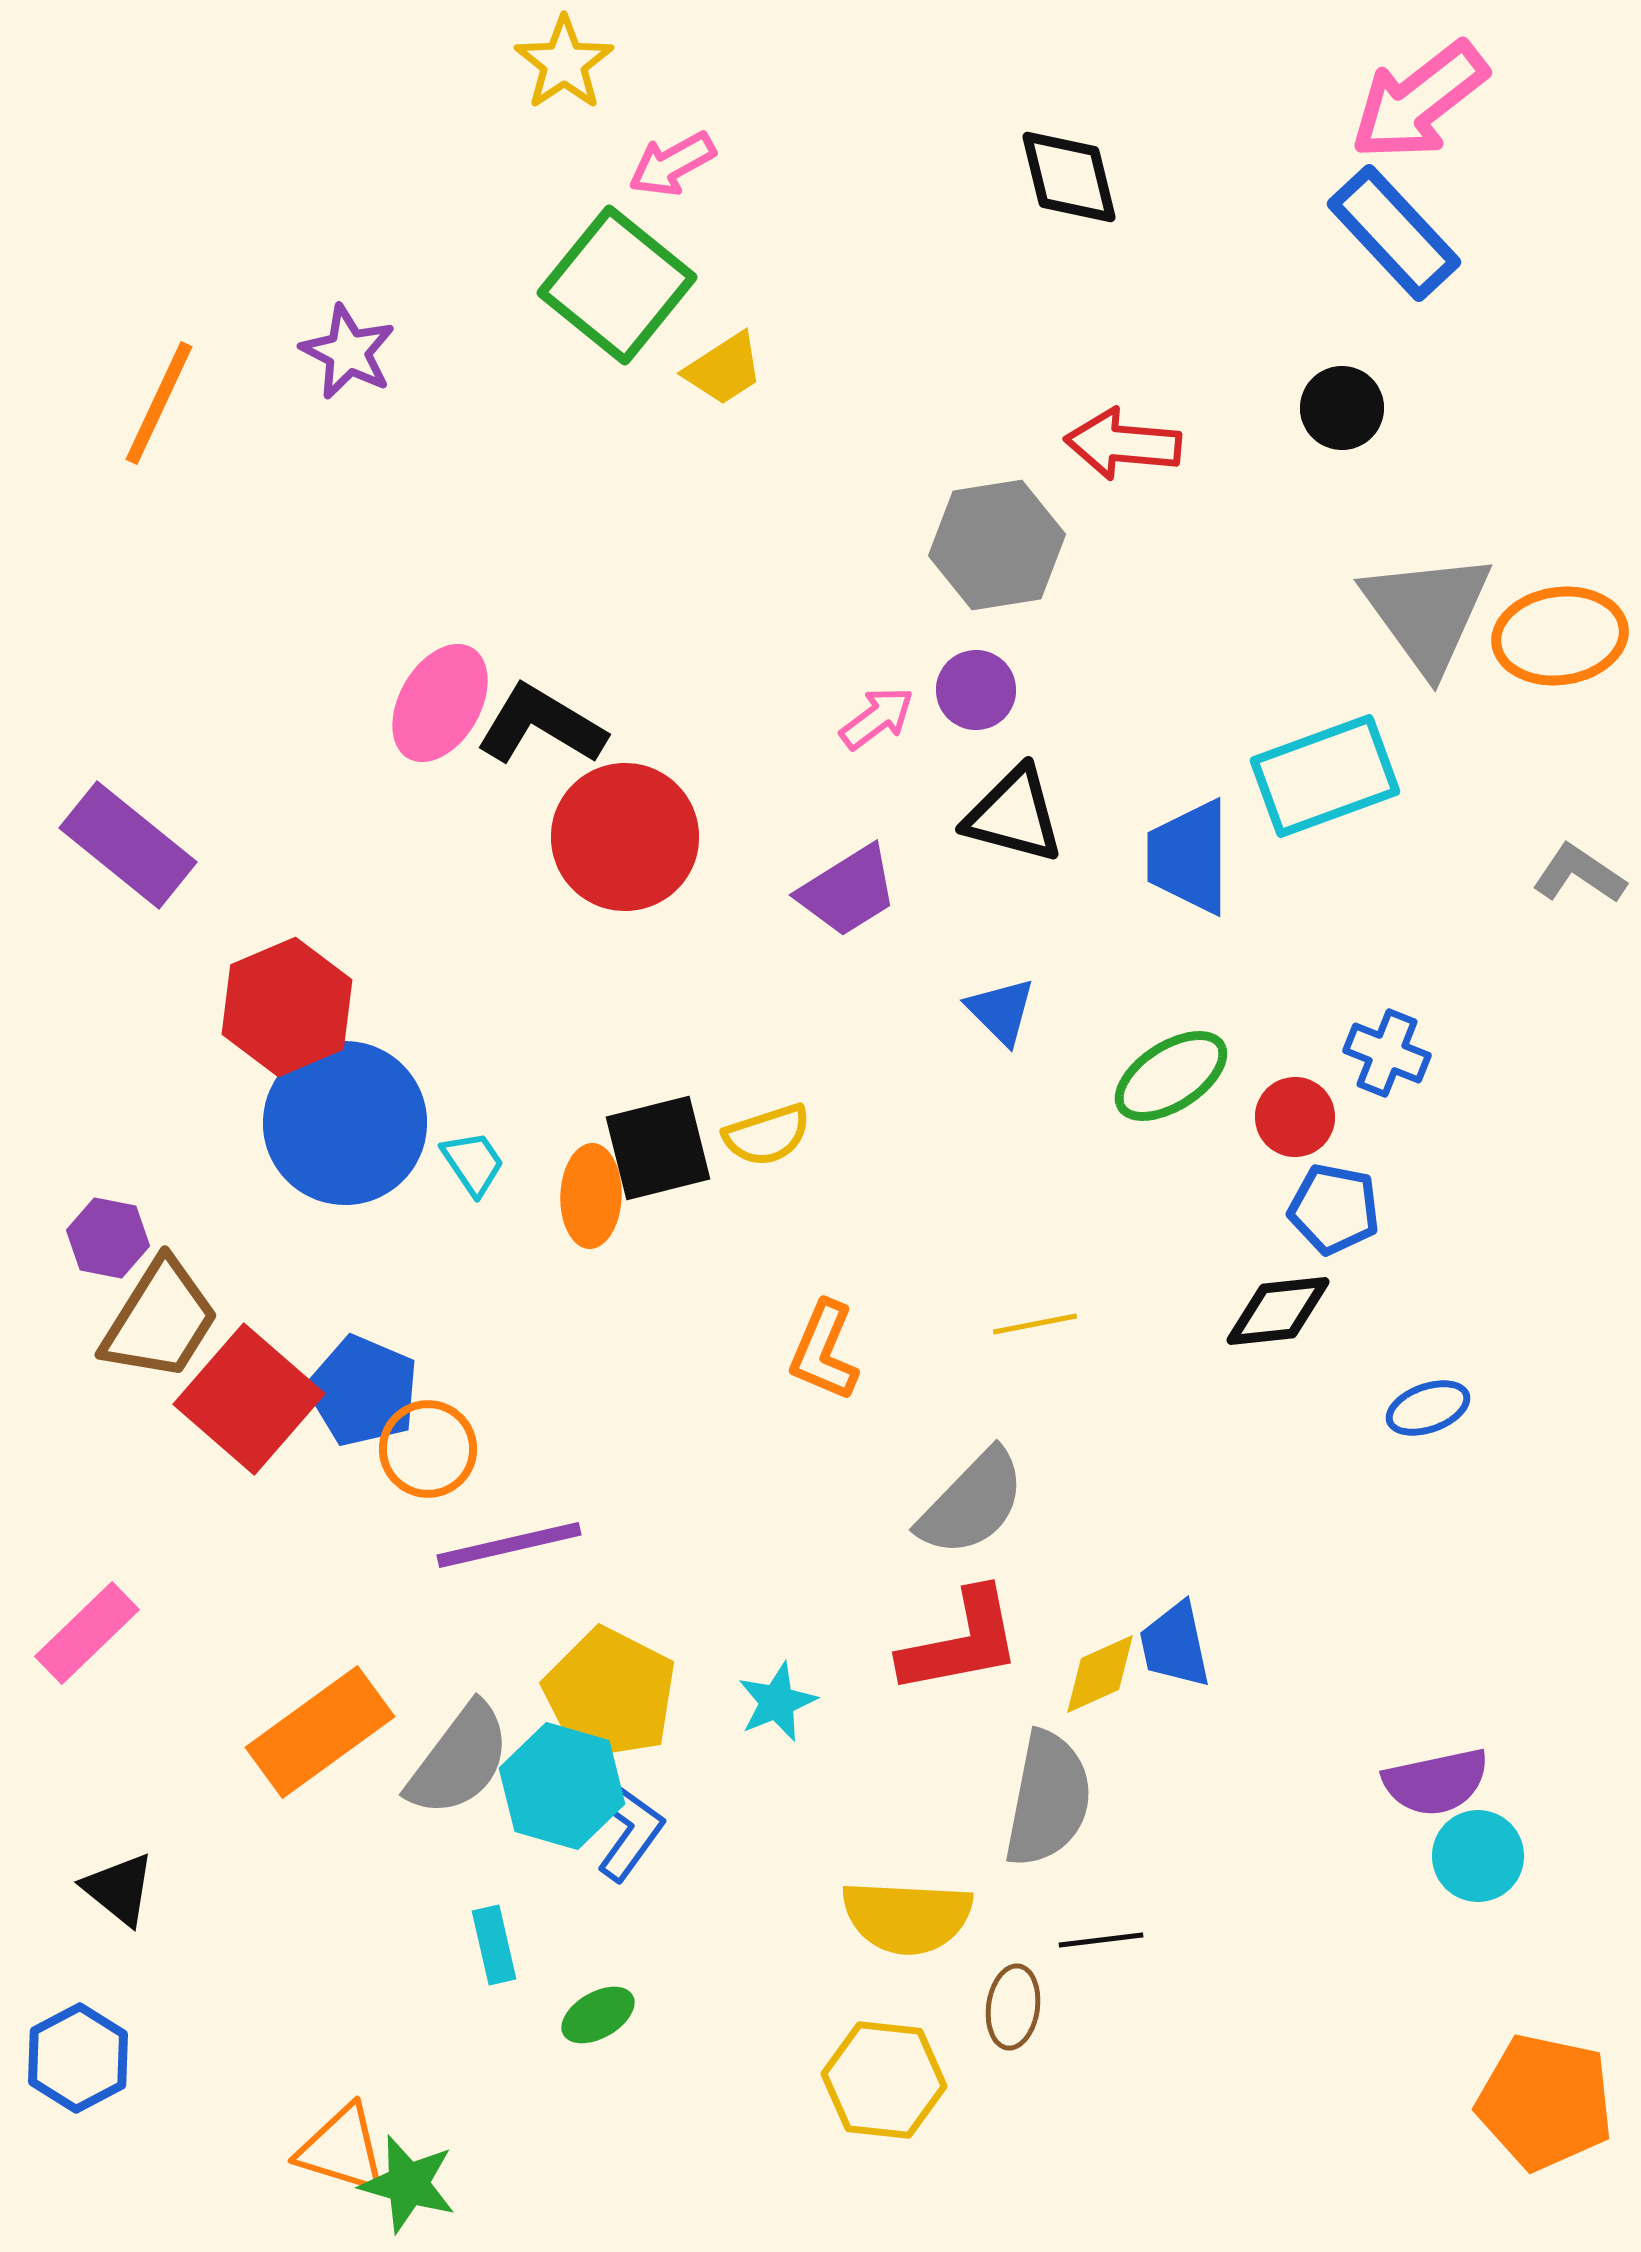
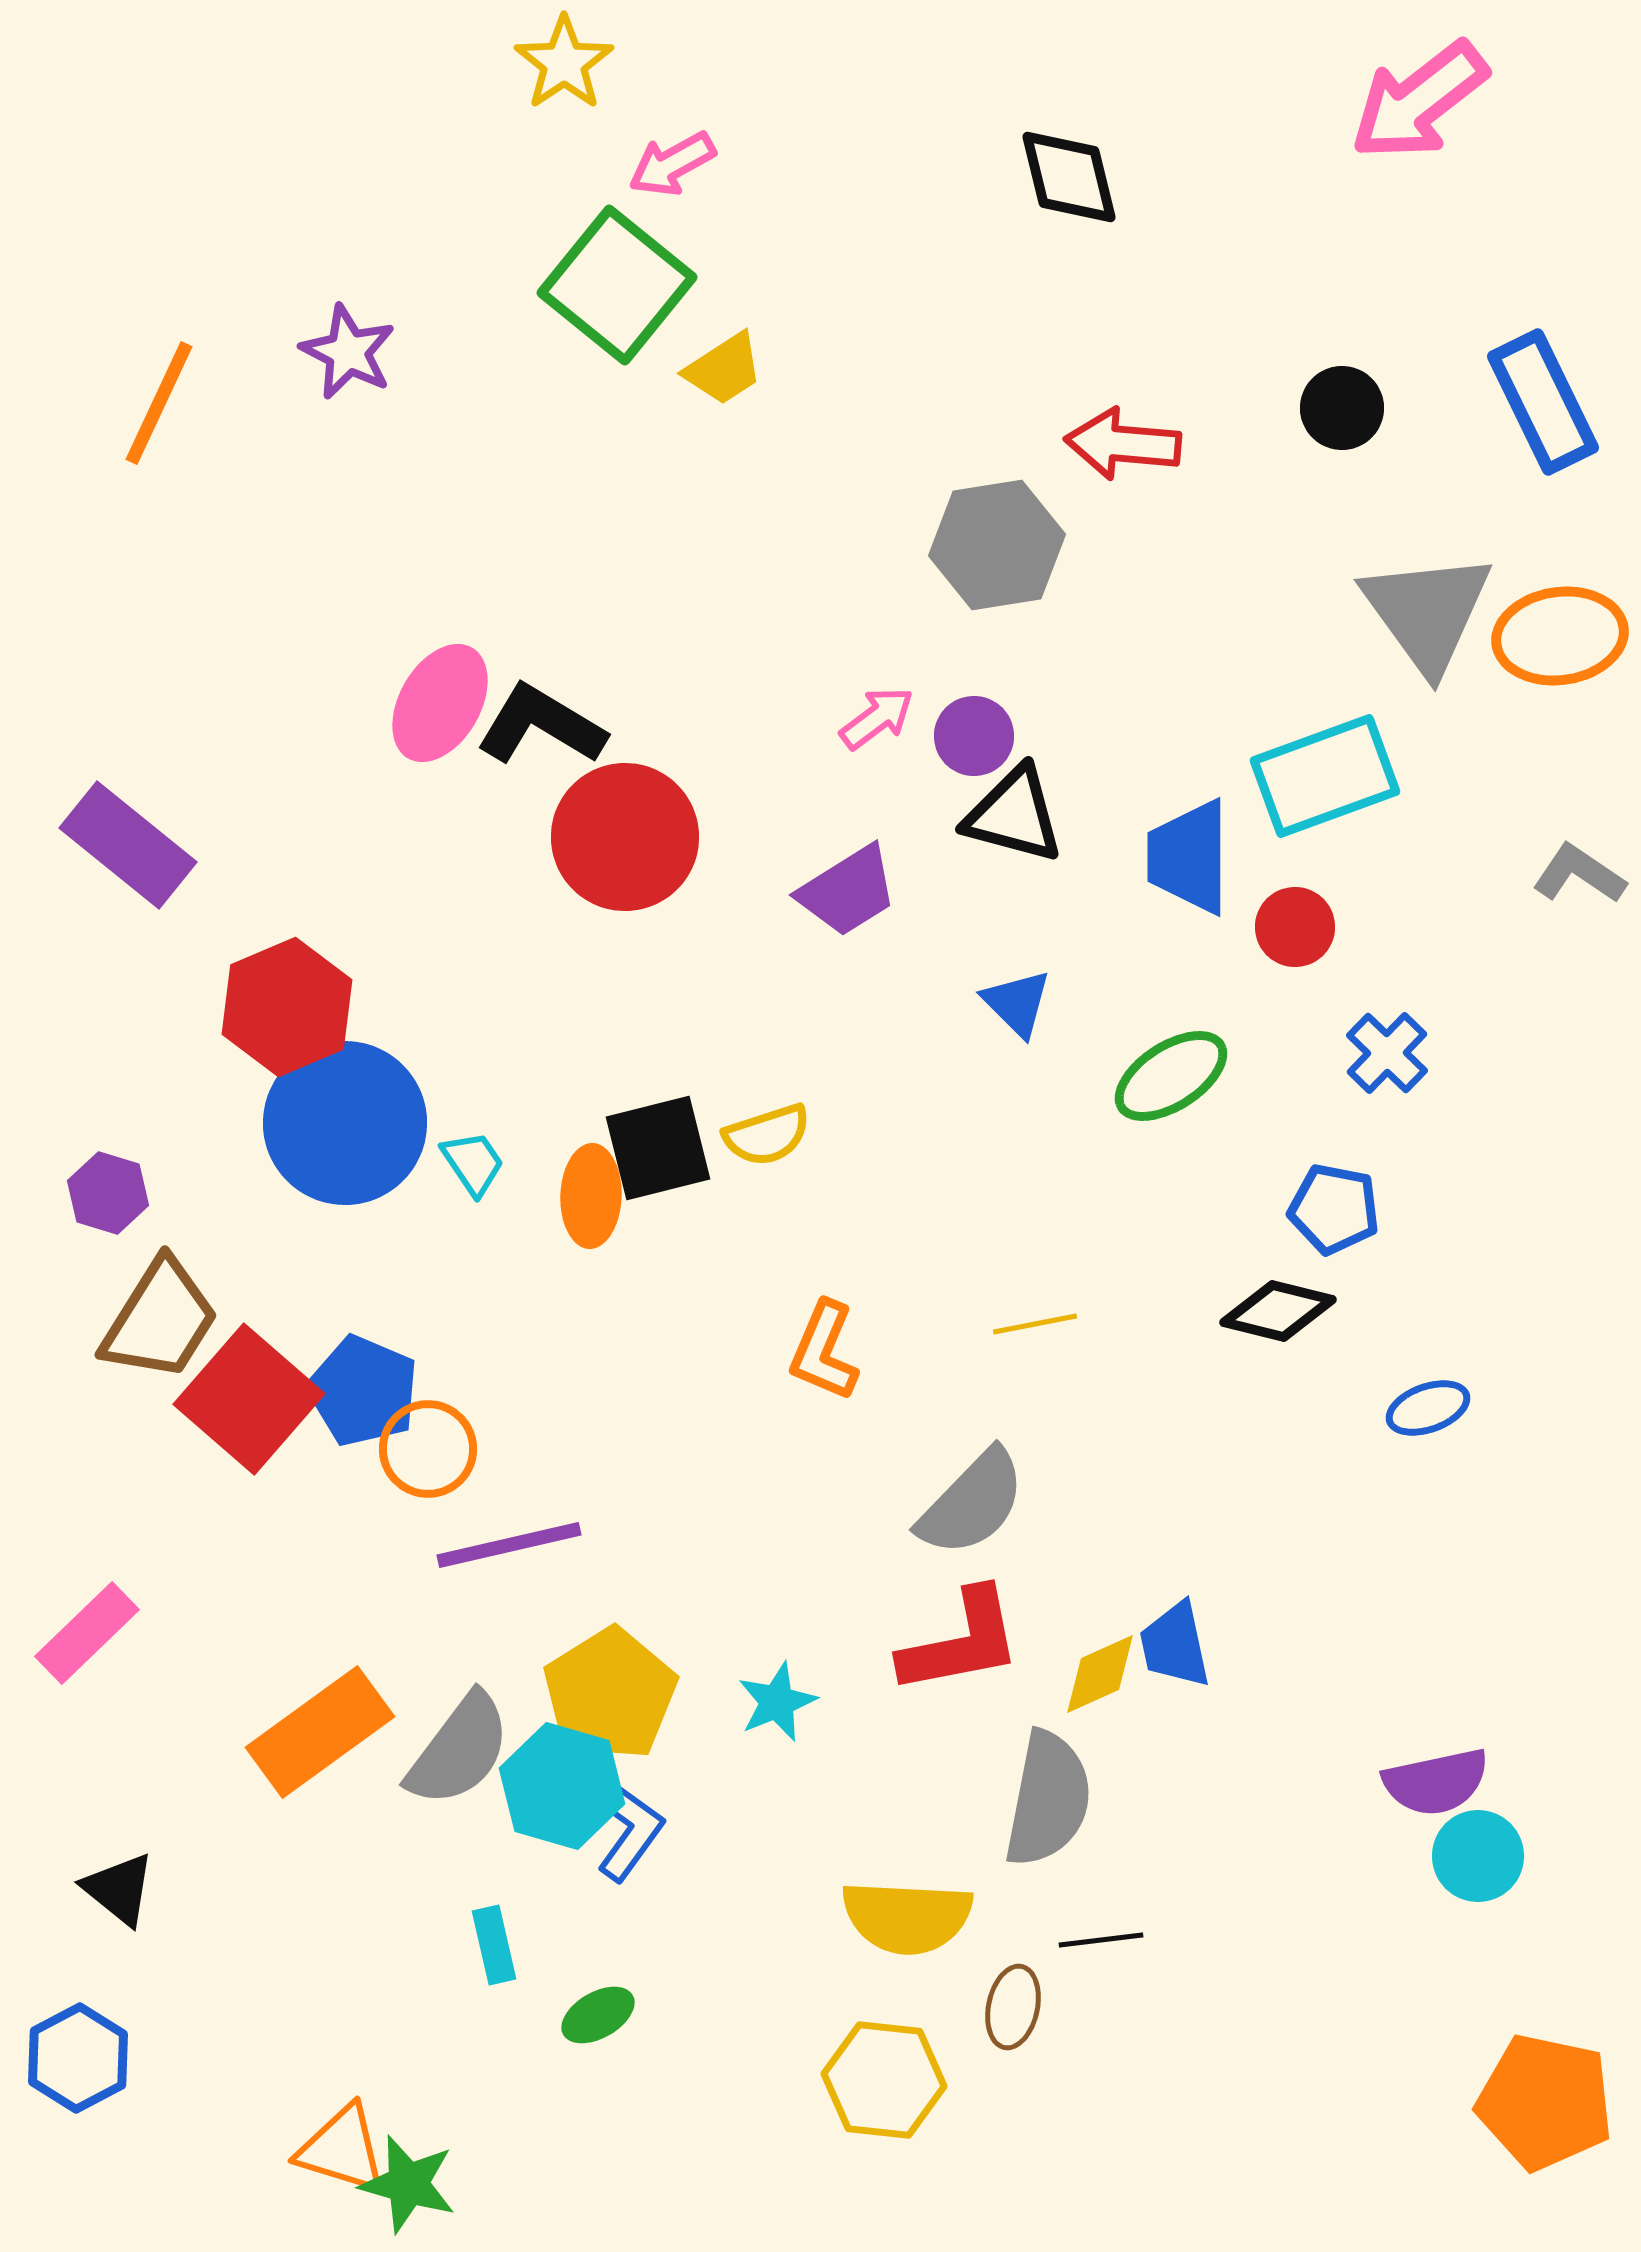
blue rectangle at (1394, 233): moved 149 px right, 169 px down; rotated 17 degrees clockwise
purple circle at (976, 690): moved 2 px left, 46 px down
blue triangle at (1001, 1011): moved 16 px right, 8 px up
blue cross at (1387, 1053): rotated 22 degrees clockwise
red circle at (1295, 1117): moved 190 px up
purple hexagon at (108, 1238): moved 45 px up; rotated 6 degrees clockwise
black diamond at (1278, 1311): rotated 20 degrees clockwise
yellow pentagon at (610, 1694): rotated 13 degrees clockwise
gray semicircle at (459, 1760): moved 10 px up
brown ellipse at (1013, 2007): rotated 4 degrees clockwise
